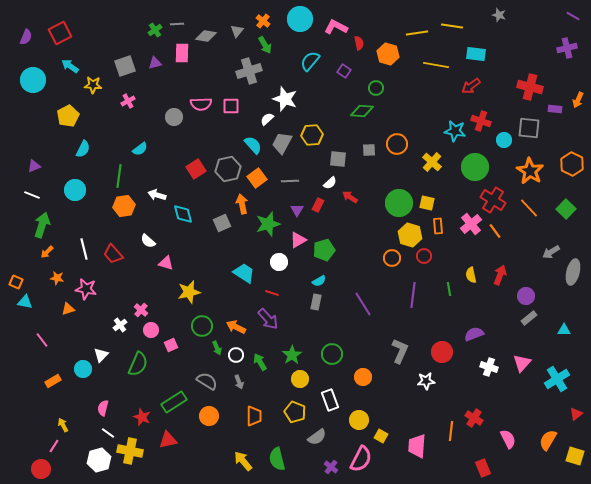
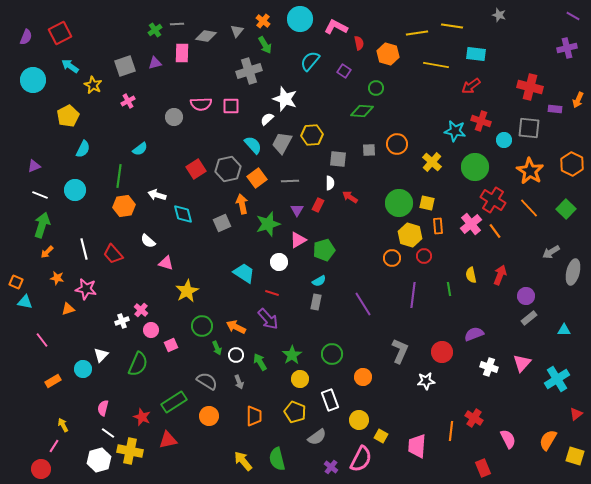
yellow star at (93, 85): rotated 24 degrees clockwise
white semicircle at (330, 183): rotated 48 degrees counterclockwise
white line at (32, 195): moved 8 px right
yellow star at (189, 292): moved 2 px left, 1 px up; rotated 15 degrees counterclockwise
white cross at (120, 325): moved 2 px right, 4 px up; rotated 16 degrees clockwise
